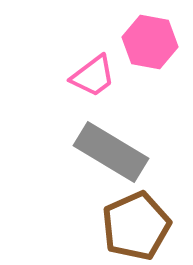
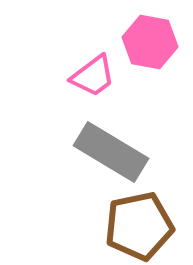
brown pentagon: moved 3 px right; rotated 12 degrees clockwise
